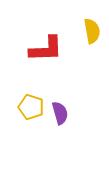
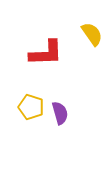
yellow semicircle: moved 3 px down; rotated 25 degrees counterclockwise
red L-shape: moved 4 px down
